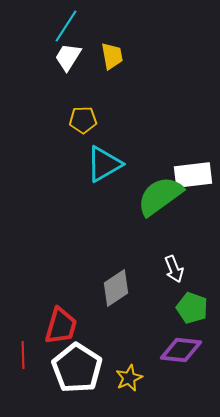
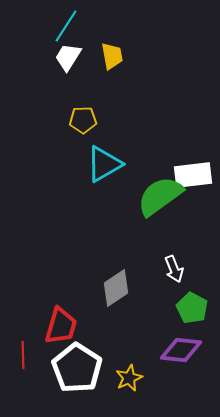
green pentagon: rotated 8 degrees clockwise
